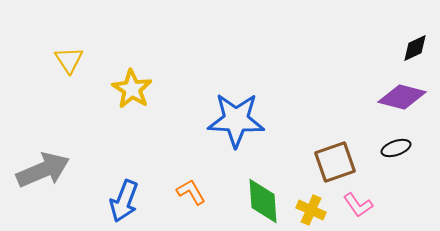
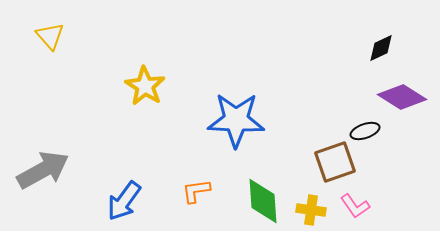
black diamond: moved 34 px left
yellow triangle: moved 19 px left, 24 px up; rotated 8 degrees counterclockwise
yellow star: moved 13 px right, 3 px up
purple diamond: rotated 18 degrees clockwise
black ellipse: moved 31 px left, 17 px up
gray arrow: rotated 6 degrees counterclockwise
orange L-shape: moved 5 px right, 1 px up; rotated 68 degrees counterclockwise
blue arrow: rotated 15 degrees clockwise
pink L-shape: moved 3 px left, 1 px down
yellow cross: rotated 16 degrees counterclockwise
